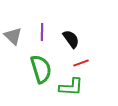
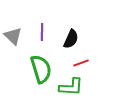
black semicircle: rotated 60 degrees clockwise
